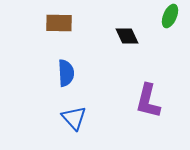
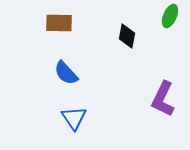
black diamond: rotated 35 degrees clockwise
blue semicircle: rotated 140 degrees clockwise
purple L-shape: moved 15 px right, 2 px up; rotated 12 degrees clockwise
blue triangle: rotated 8 degrees clockwise
